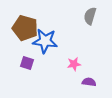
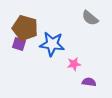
gray semicircle: moved 2 px down; rotated 66 degrees counterclockwise
blue star: moved 7 px right, 3 px down
purple square: moved 8 px left, 19 px up
